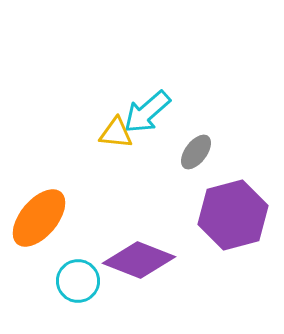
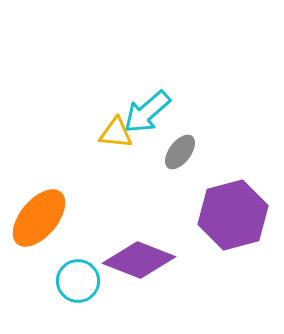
gray ellipse: moved 16 px left
